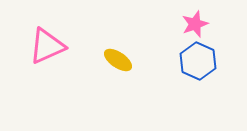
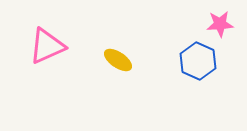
pink star: moved 25 px right; rotated 16 degrees clockwise
